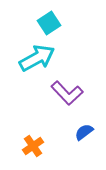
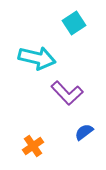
cyan square: moved 25 px right
cyan arrow: rotated 42 degrees clockwise
